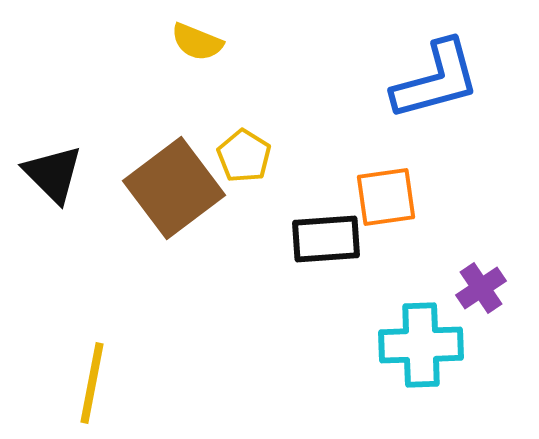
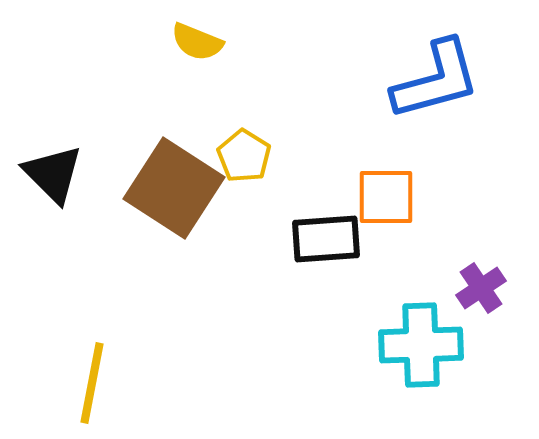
brown square: rotated 20 degrees counterclockwise
orange square: rotated 8 degrees clockwise
